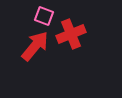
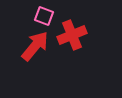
red cross: moved 1 px right, 1 px down
